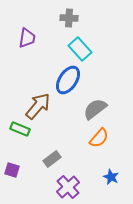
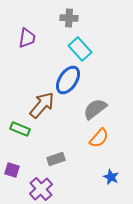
brown arrow: moved 4 px right, 1 px up
gray rectangle: moved 4 px right; rotated 18 degrees clockwise
purple cross: moved 27 px left, 2 px down
